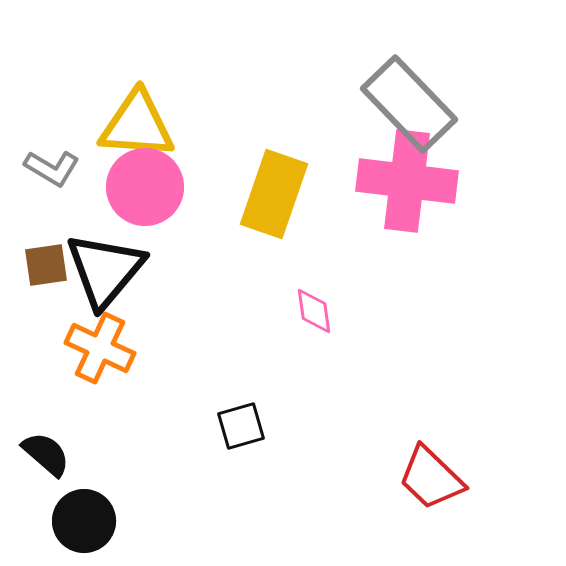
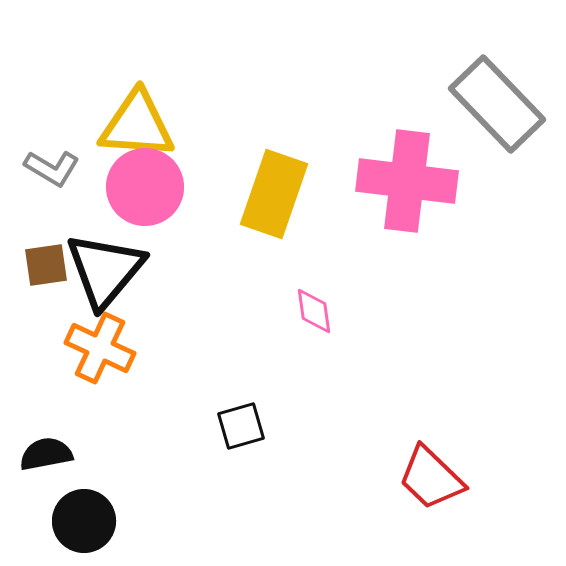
gray rectangle: moved 88 px right
black semicircle: rotated 52 degrees counterclockwise
